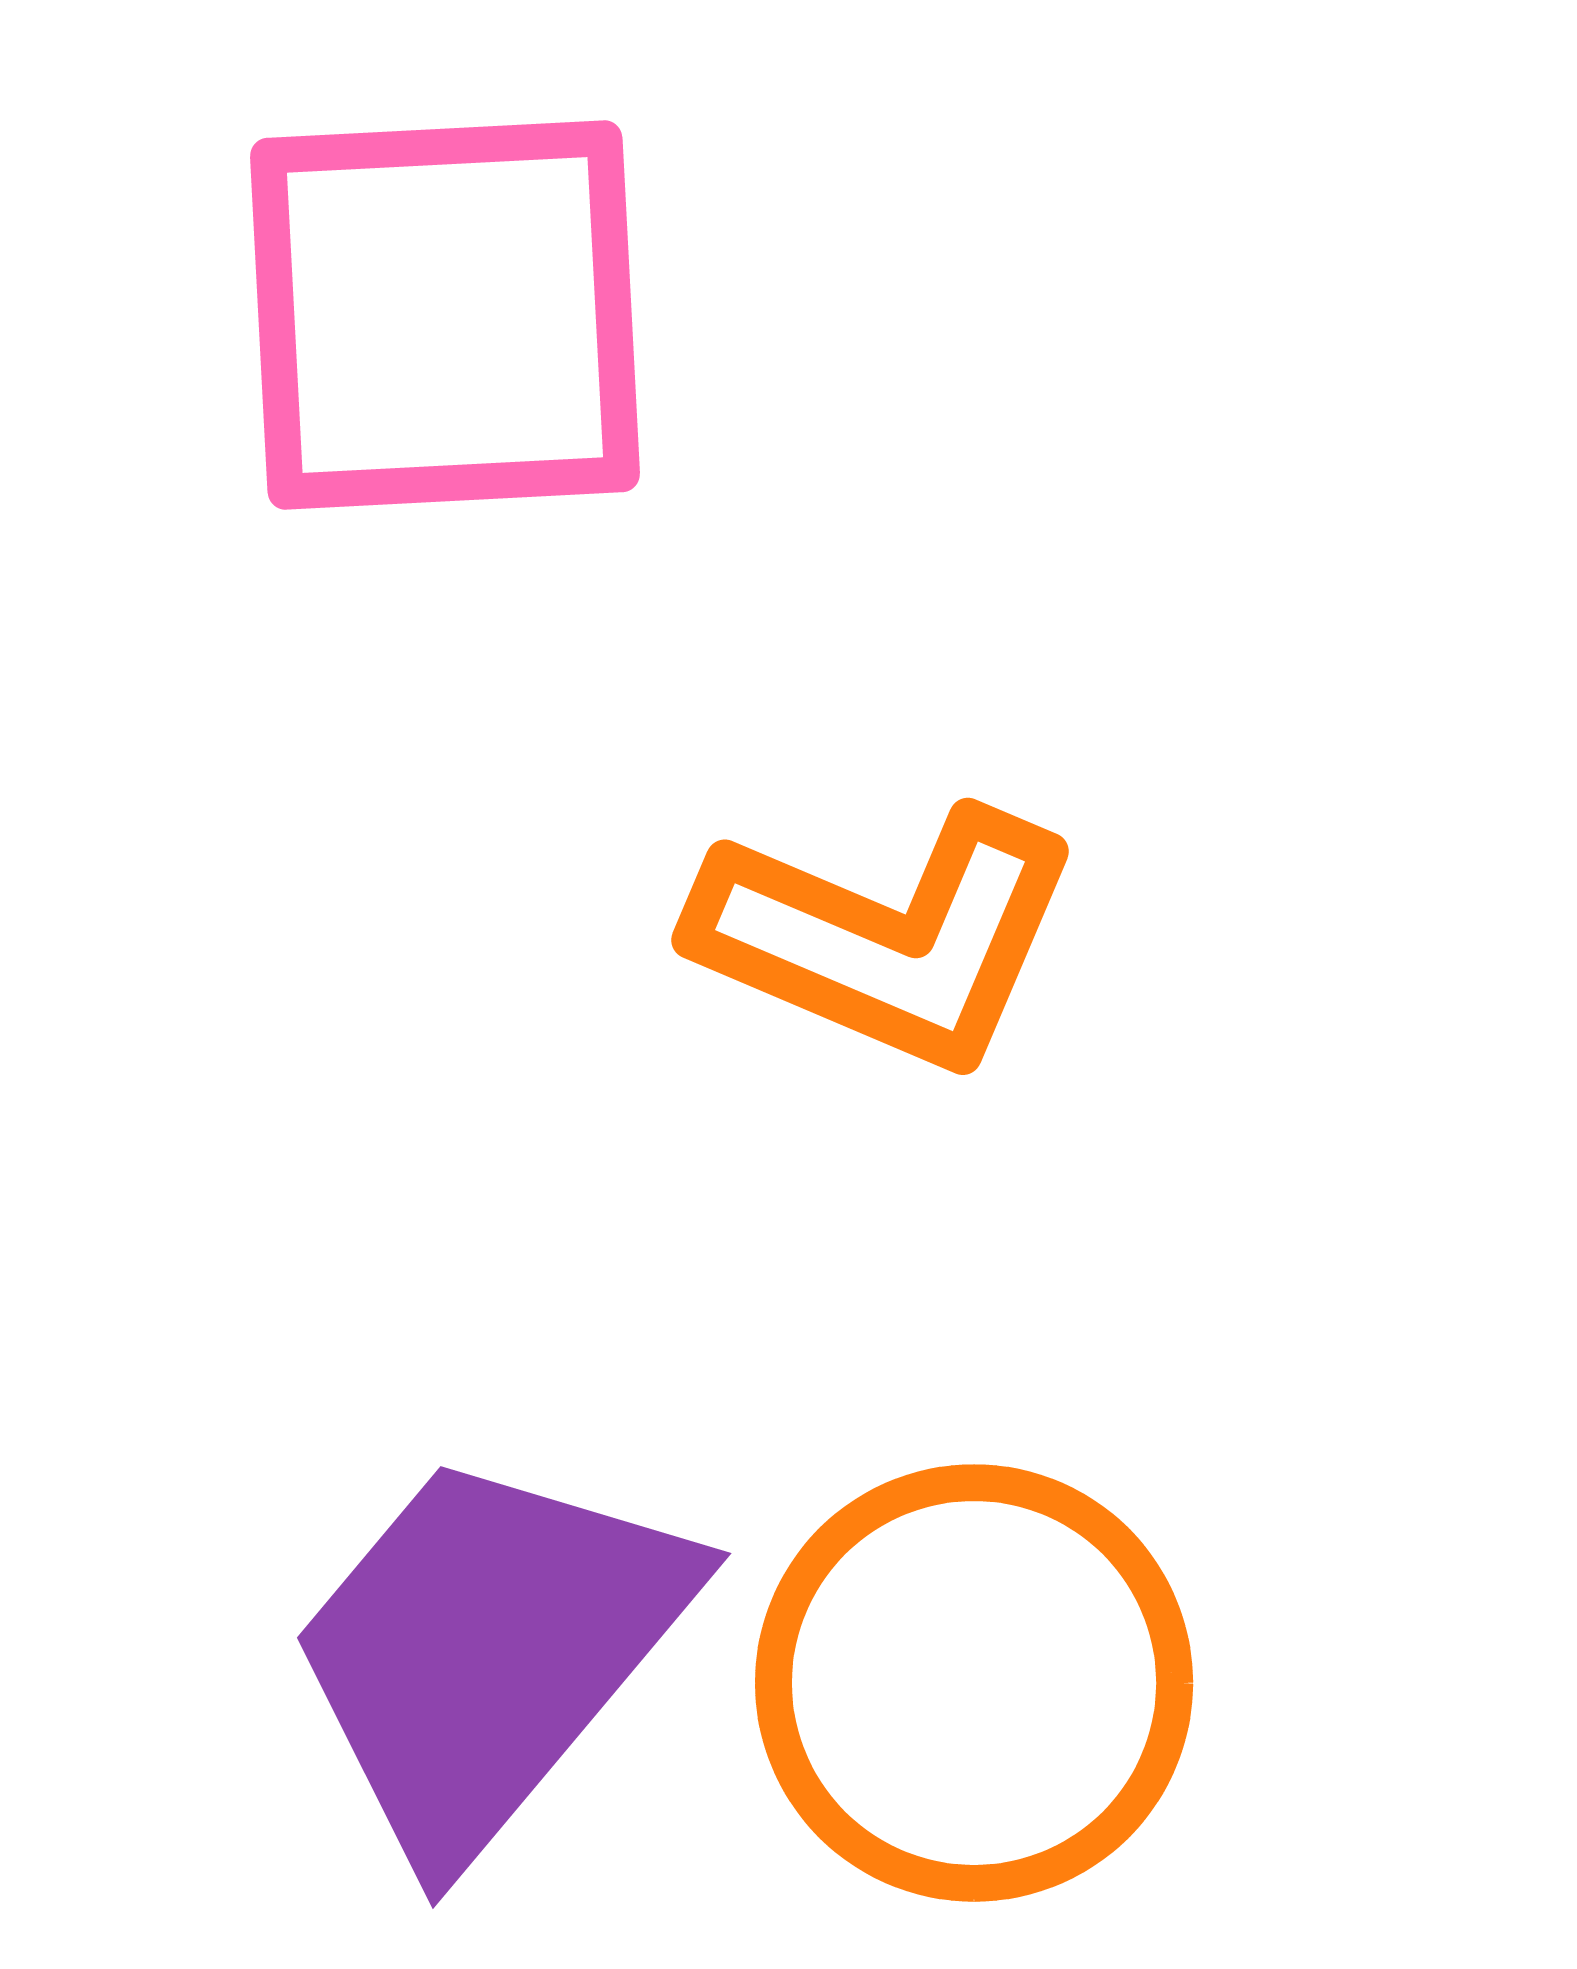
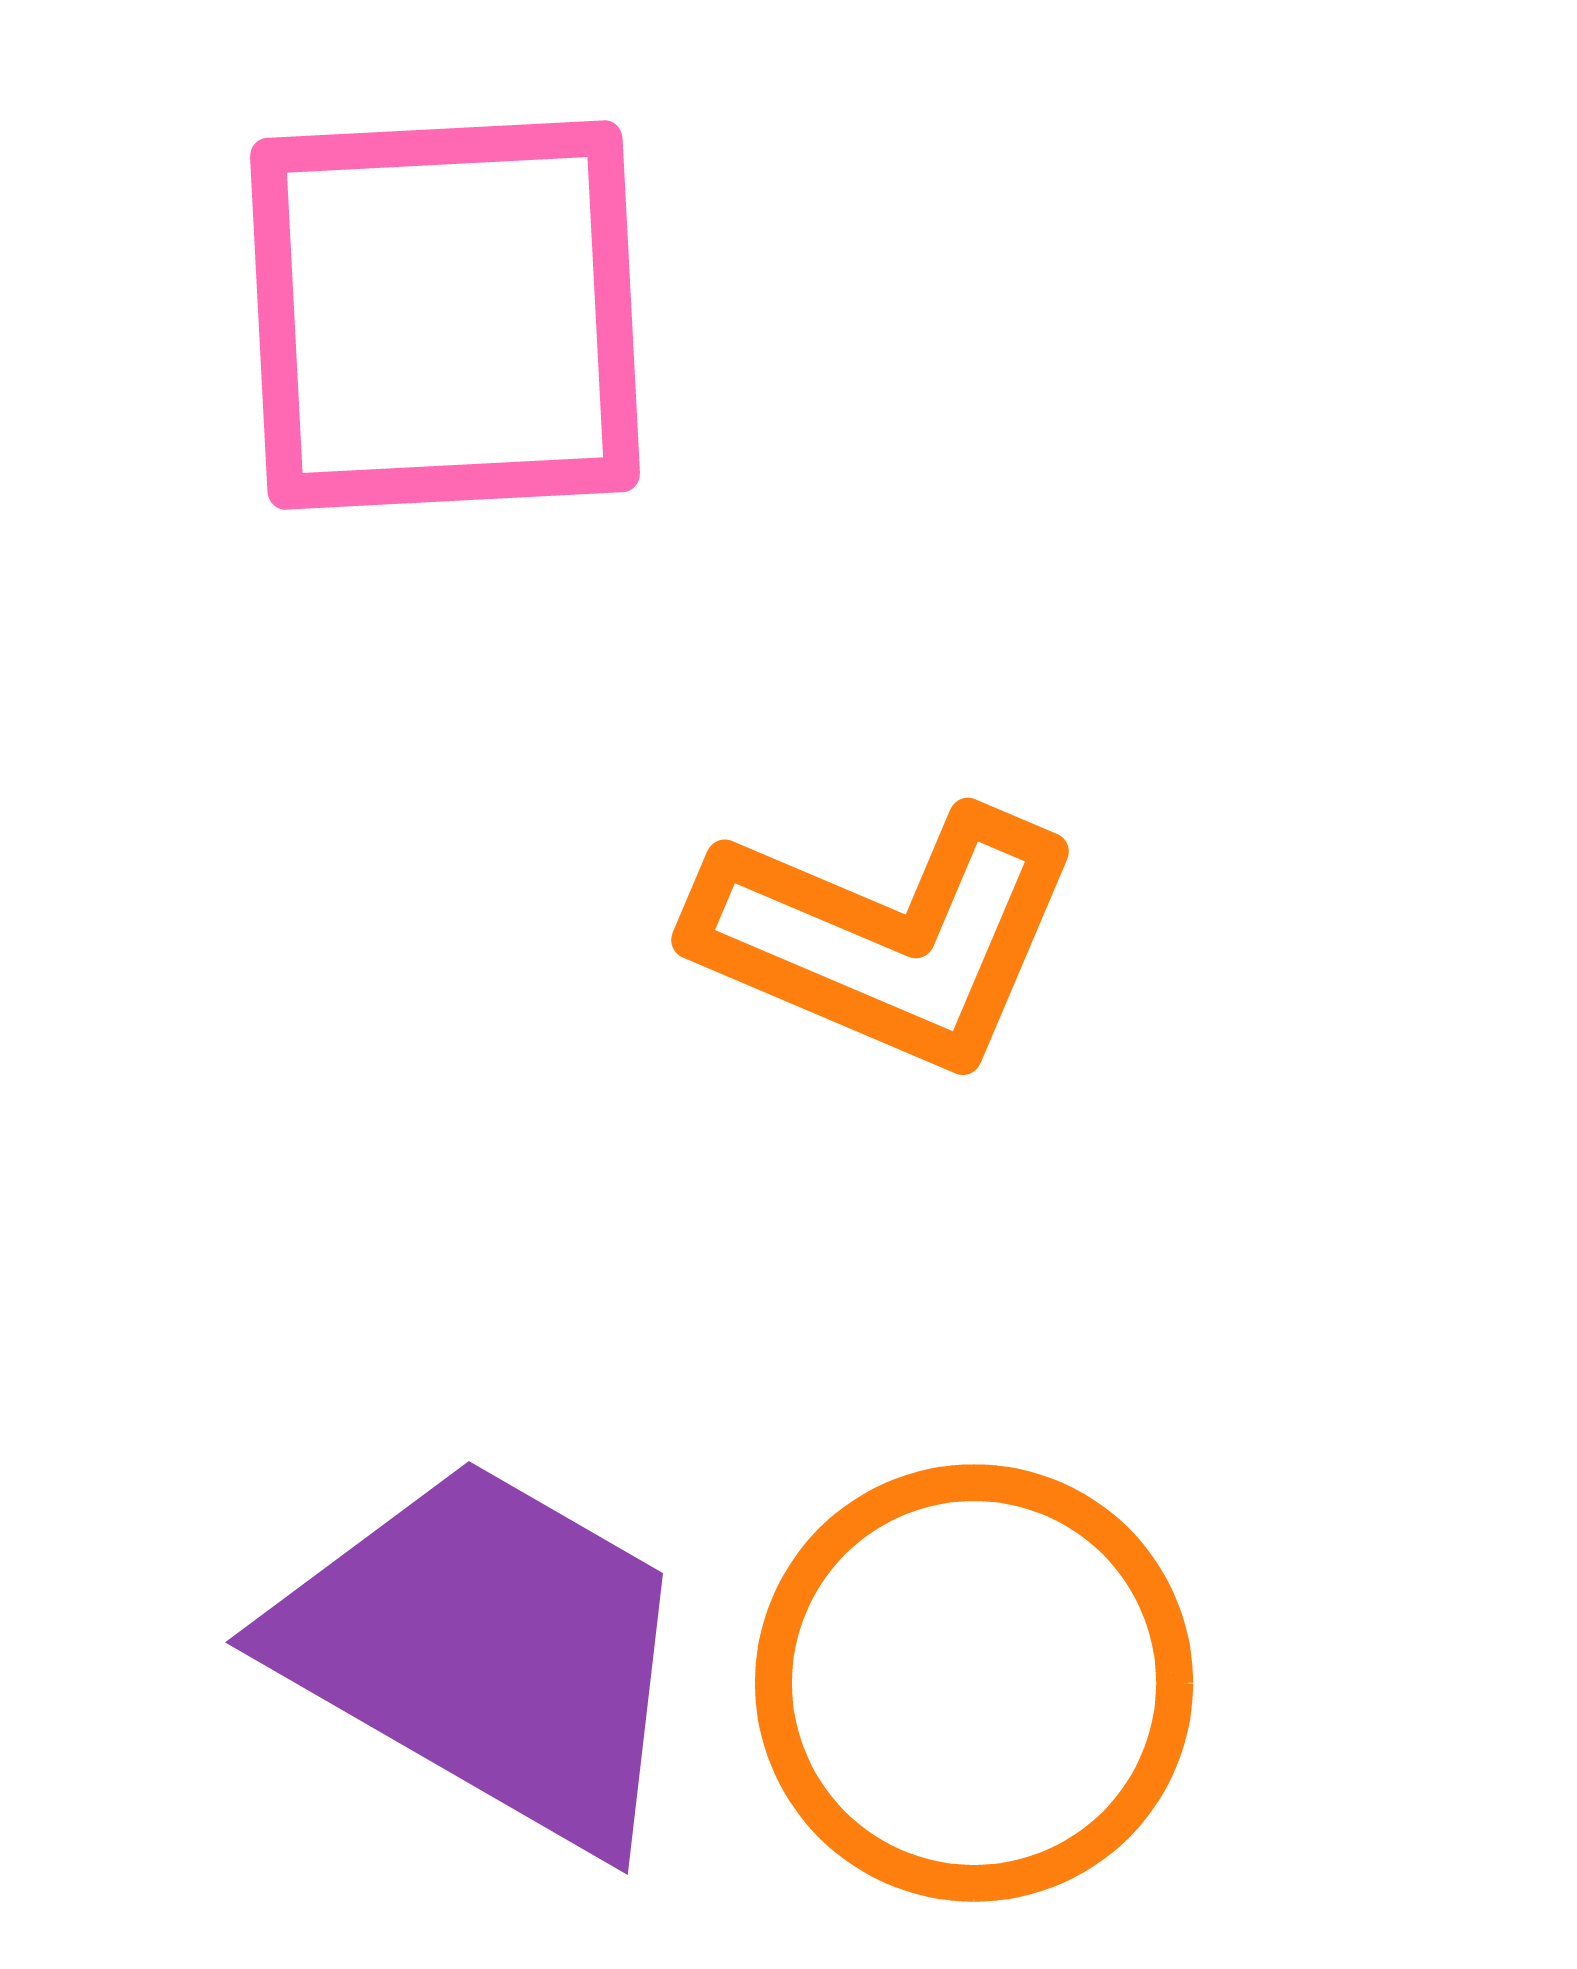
purple trapezoid: rotated 80 degrees clockwise
